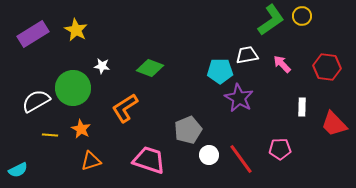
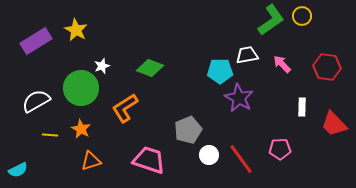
purple rectangle: moved 3 px right, 7 px down
white star: rotated 28 degrees counterclockwise
green circle: moved 8 px right
